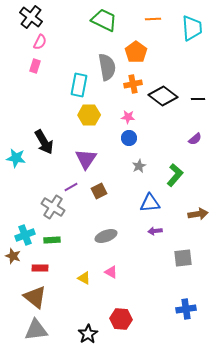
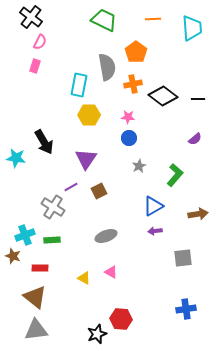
blue triangle: moved 3 px right, 3 px down; rotated 25 degrees counterclockwise
black star: moved 9 px right; rotated 12 degrees clockwise
